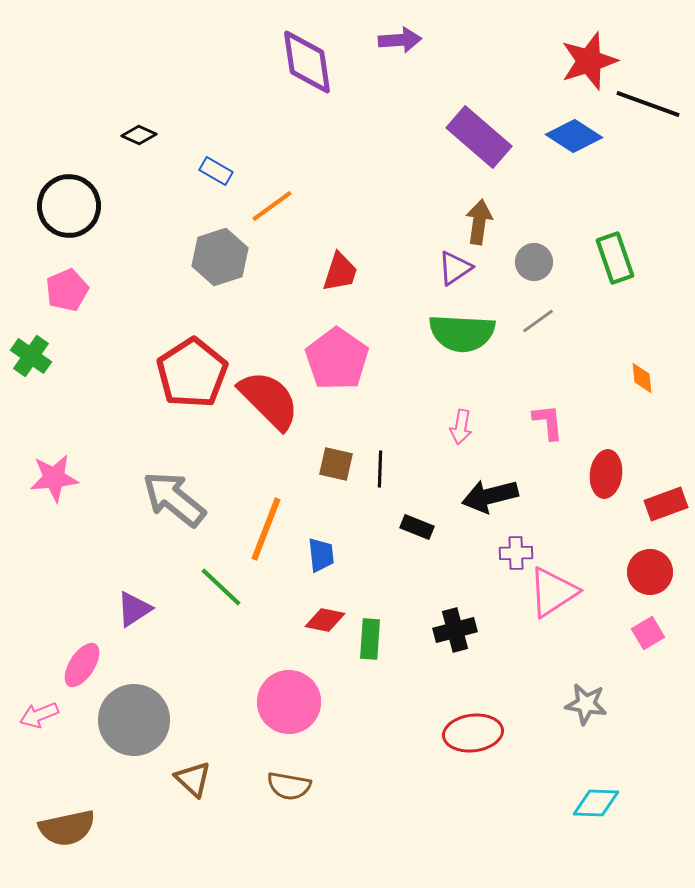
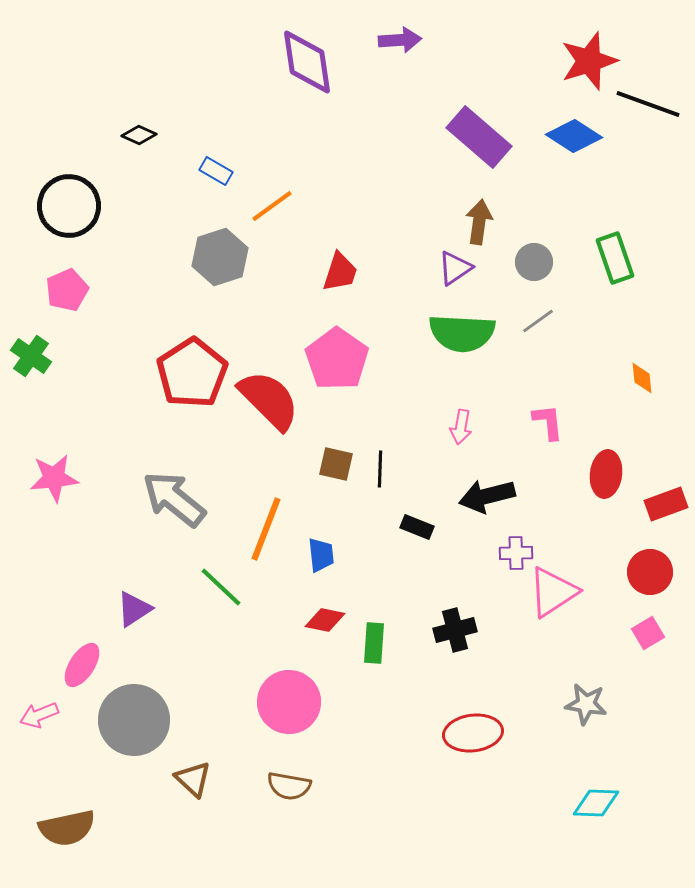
black arrow at (490, 496): moved 3 px left
green rectangle at (370, 639): moved 4 px right, 4 px down
